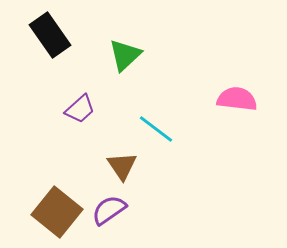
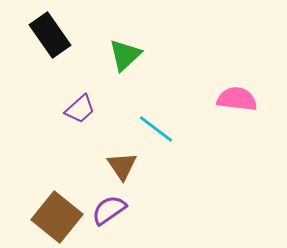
brown square: moved 5 px down
